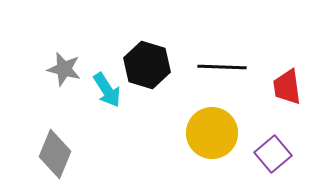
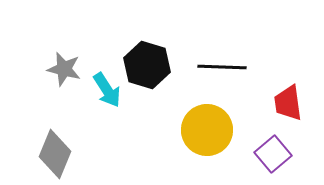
red trapezoid: moved 1 px right, 16 px down
yellow circle: moved 5 px left, 3 px up
